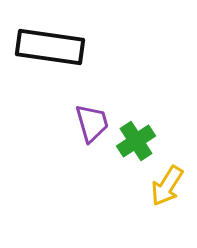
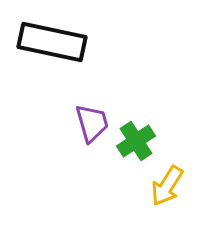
black rectangle: moved 2 px right, 5 px up; rotated 4 degrees clockwise
